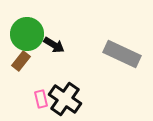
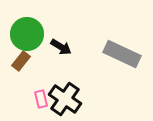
black arrow: moved 7 px right, 2 px down
